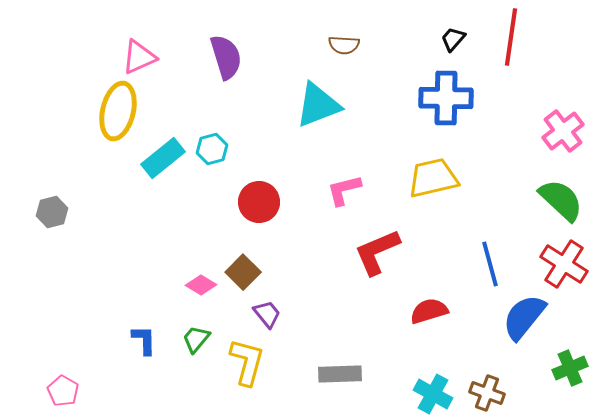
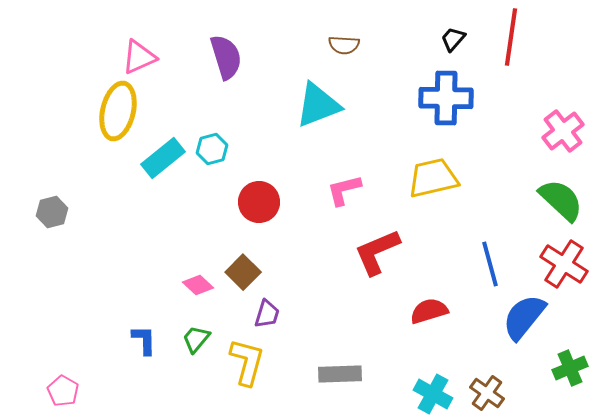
pink diamond: moved 3 px left; rotated 12 degrees clockwise
purple trapezoid: rotated 56 degrees clockwise
brown cross: rotated 16 degrees clockwise
